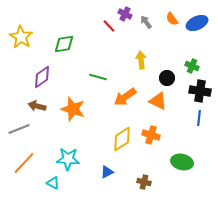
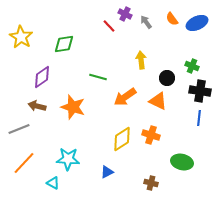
orange star: moved 2 px up
brown cross: moved 7 px right, 1 px down
